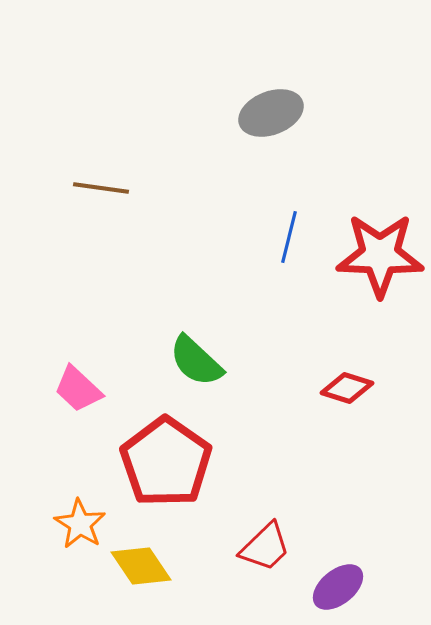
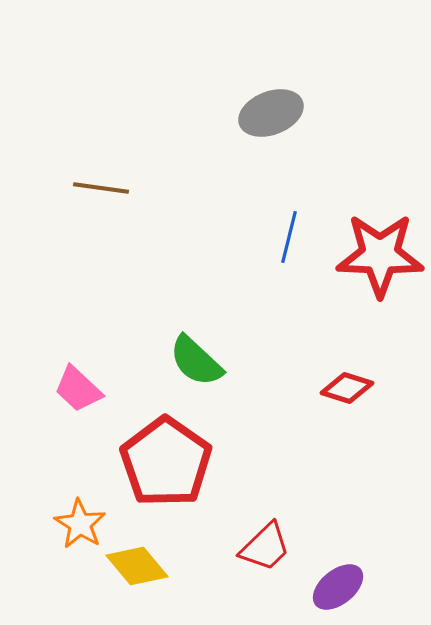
yellow diamond: moved 4 px left; rotated 6 degrees counterclockwise
